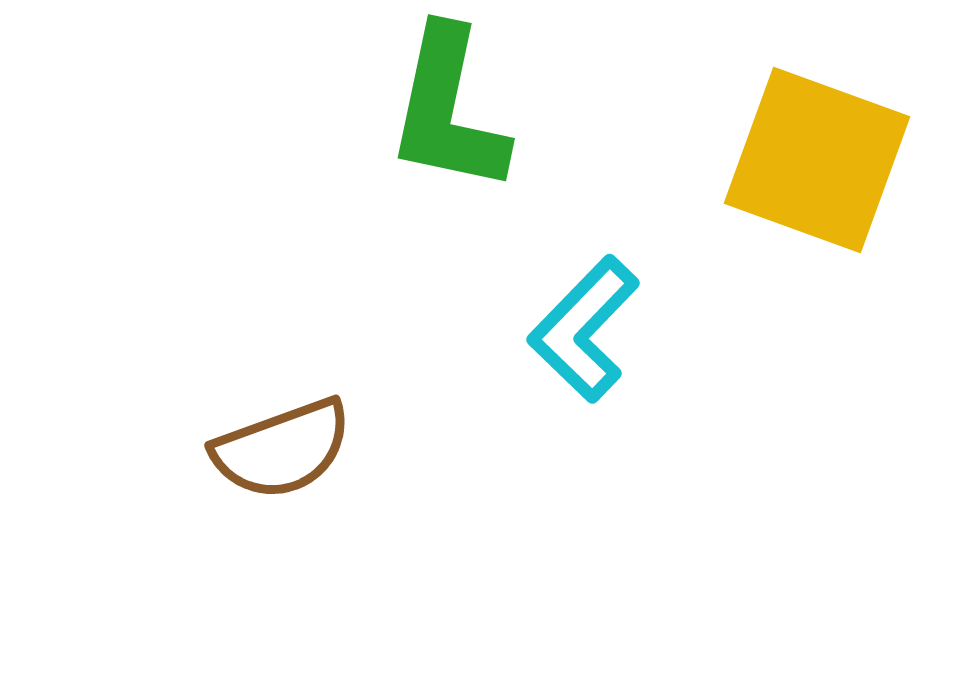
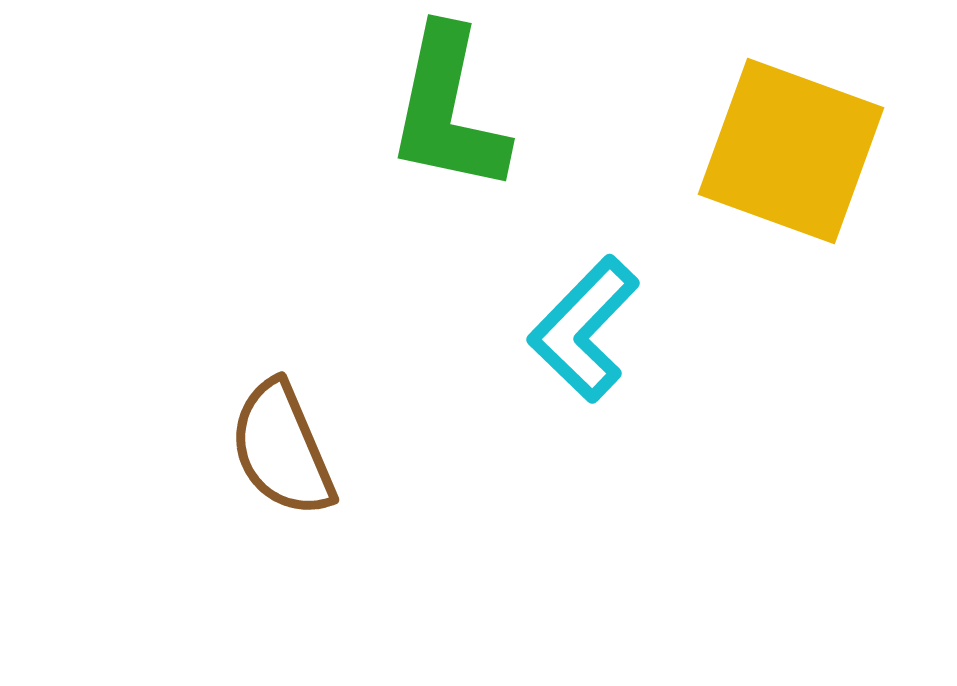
yellow square: moved 26 px left, 9 px up
brown semicircle: rotated 87 degrees clockwise
